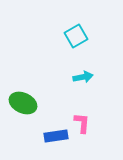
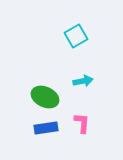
cyan arrow: moved 4 px down
green ellipse: moved 22 px right, 6 px up
blue rectangle: moved 10 px left, 8 px up
